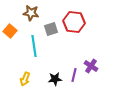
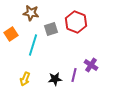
red hexagon: moved 2 px right; rotated 15 degrees clockwise
orange square: moved 1 px right, 3 px down; rotated 16 degrees clockwise
cyan line: moved 1 px left, 1 px up; rotated 25 degrees clockwise
purple cross: moved 1 px up
